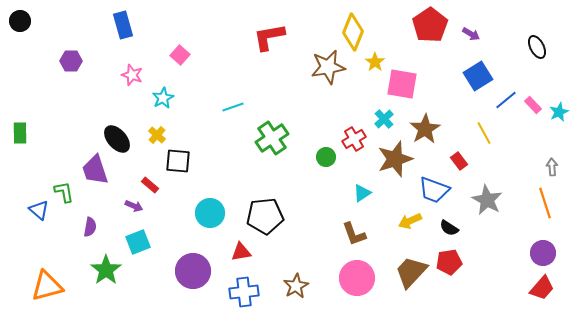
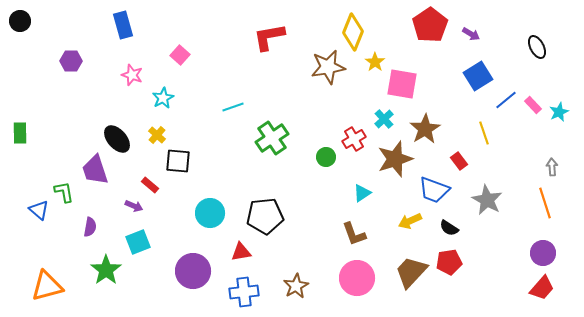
yellow line at (484, 133): rotated 10 degrees clockwise
